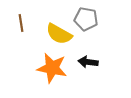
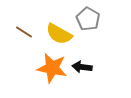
gray pentagon: moved 2 px right; rotated 20 degrees clockwise
brown line: moved 3 px right, 9 px down; rotated 48 degrees counterclockwise
black arrow: moved 6 px left, 5 px down
